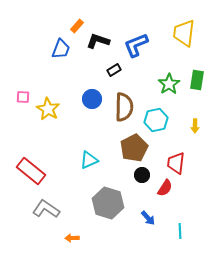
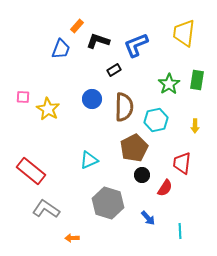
red trapezoid: moved 6 px right
